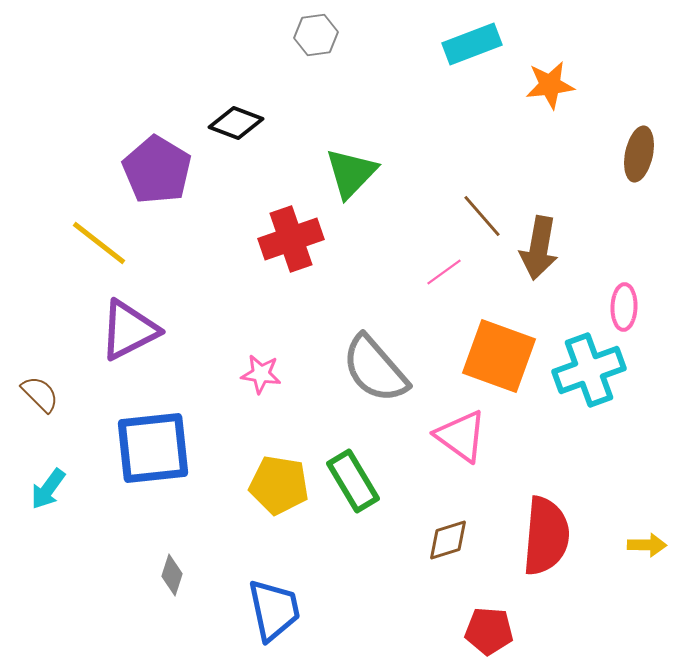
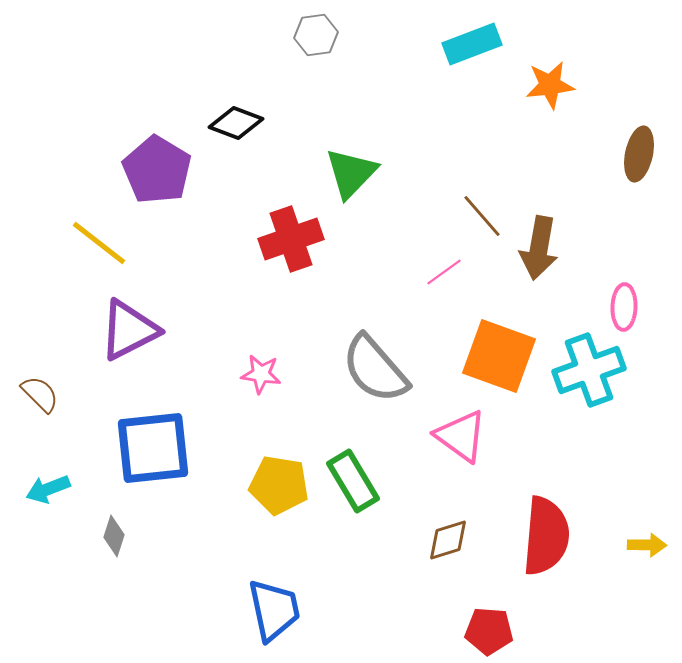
cyan arrow: rotated 33 degrees clockwise
gray diamond: moved 58 px left, 39 px up
